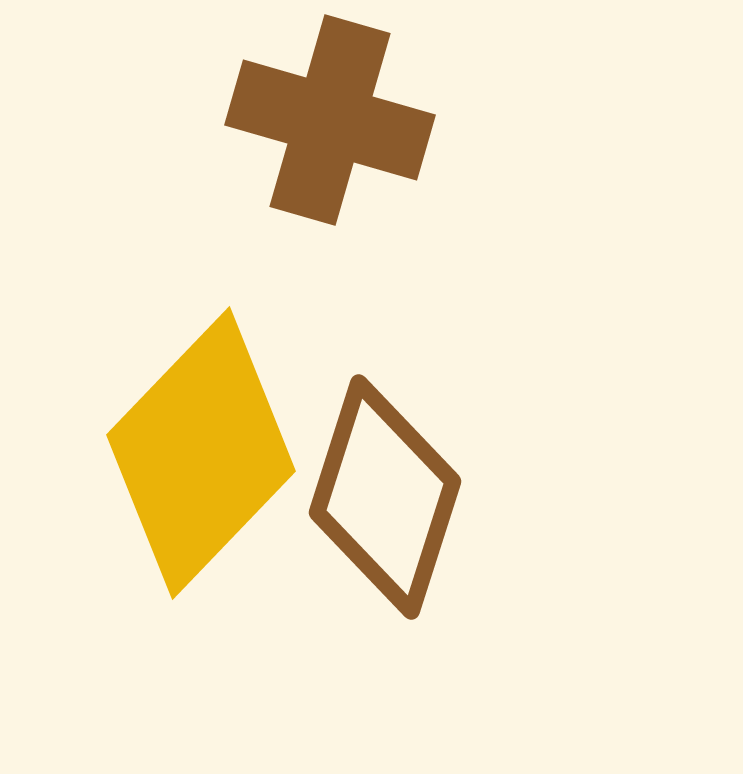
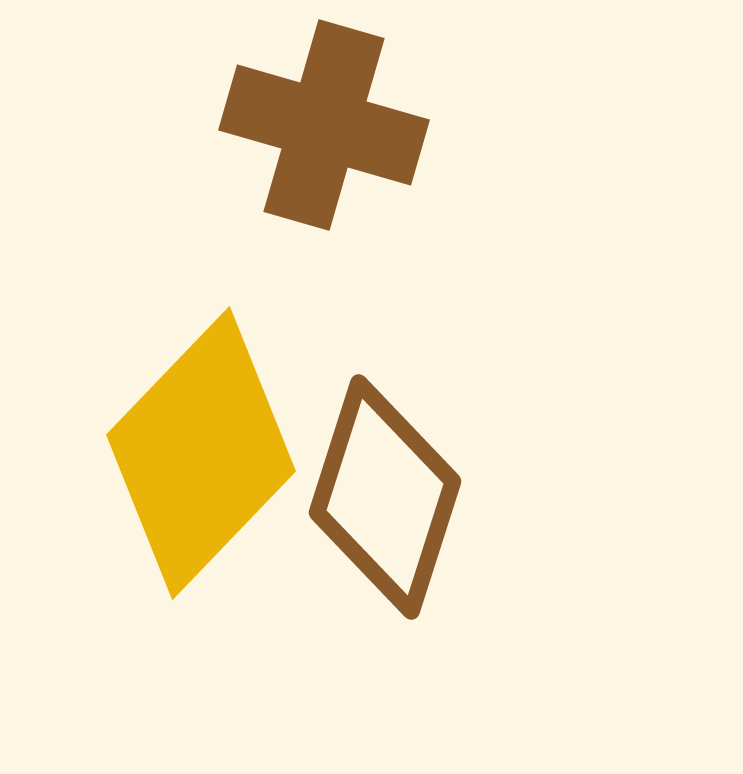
brown cross: moved 6 px left, 5 px down
